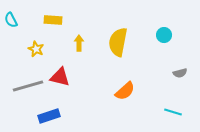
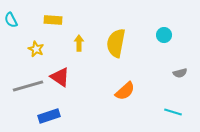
yellow semicircle: moved 2 px left, 1 px down
red triangle: rotated 20 degrees clockwise
